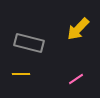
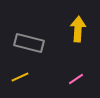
yellow arrow: rotated 140 degrees clockwise
yellow line: moved 1 px left, 3 px down; rotated 24 degrees counterclockwise
